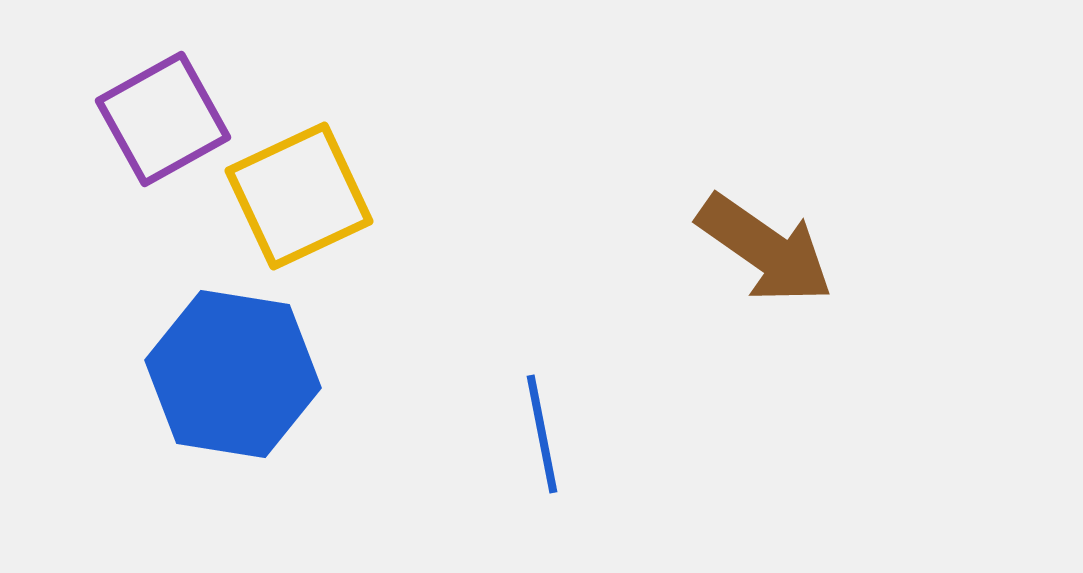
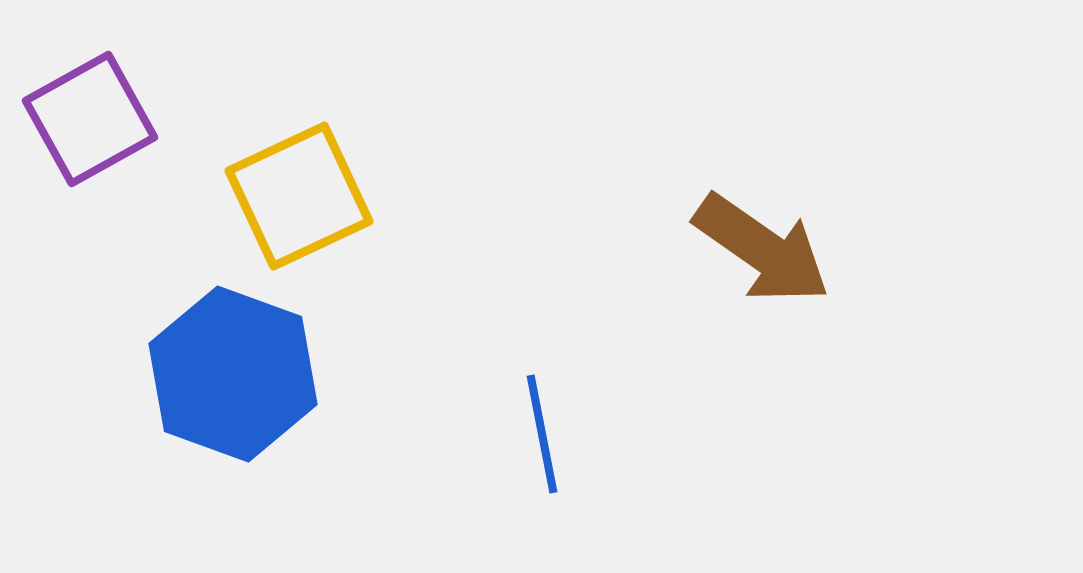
purple square: moved 73 px left
brown arrow: moved 3 px left
blue hexagon: rotated 11 degrees clockwise
